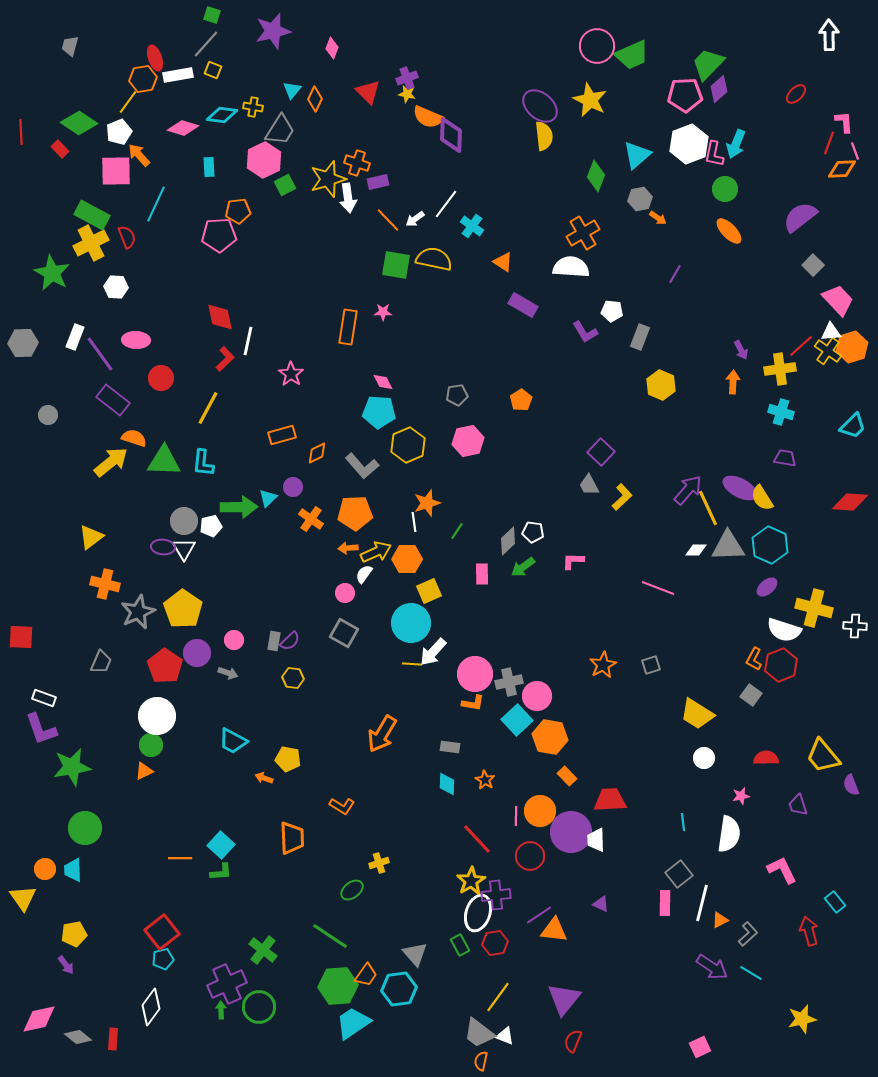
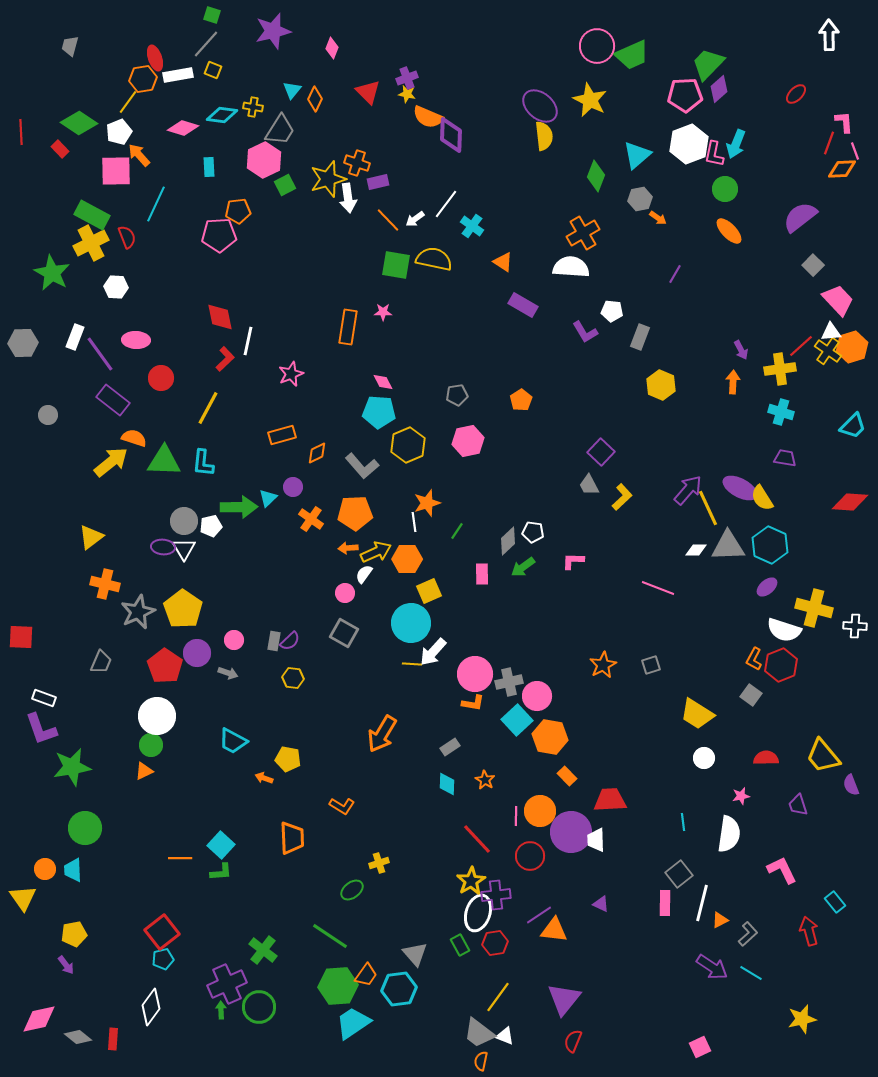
pink star at (291, 374): rotated 15 degrees clockwise
gray rectangle at (450, 747): rotated 42 degrees counterclockwise
